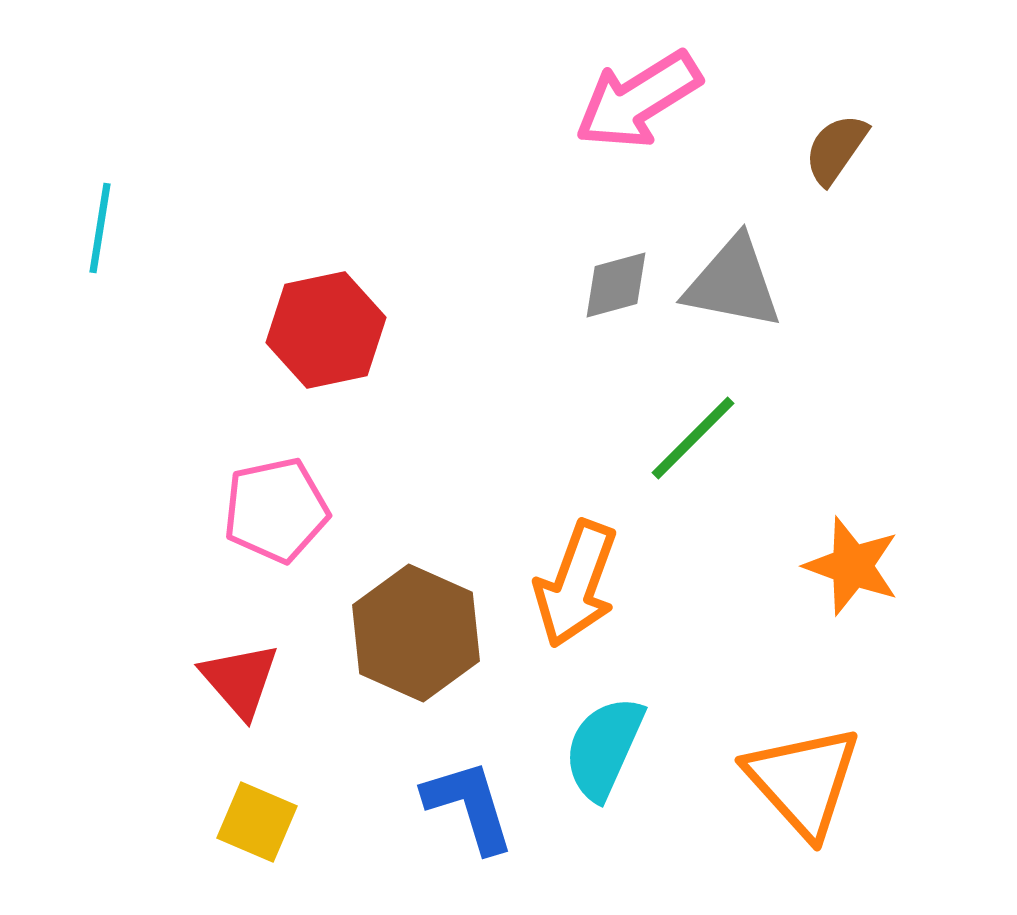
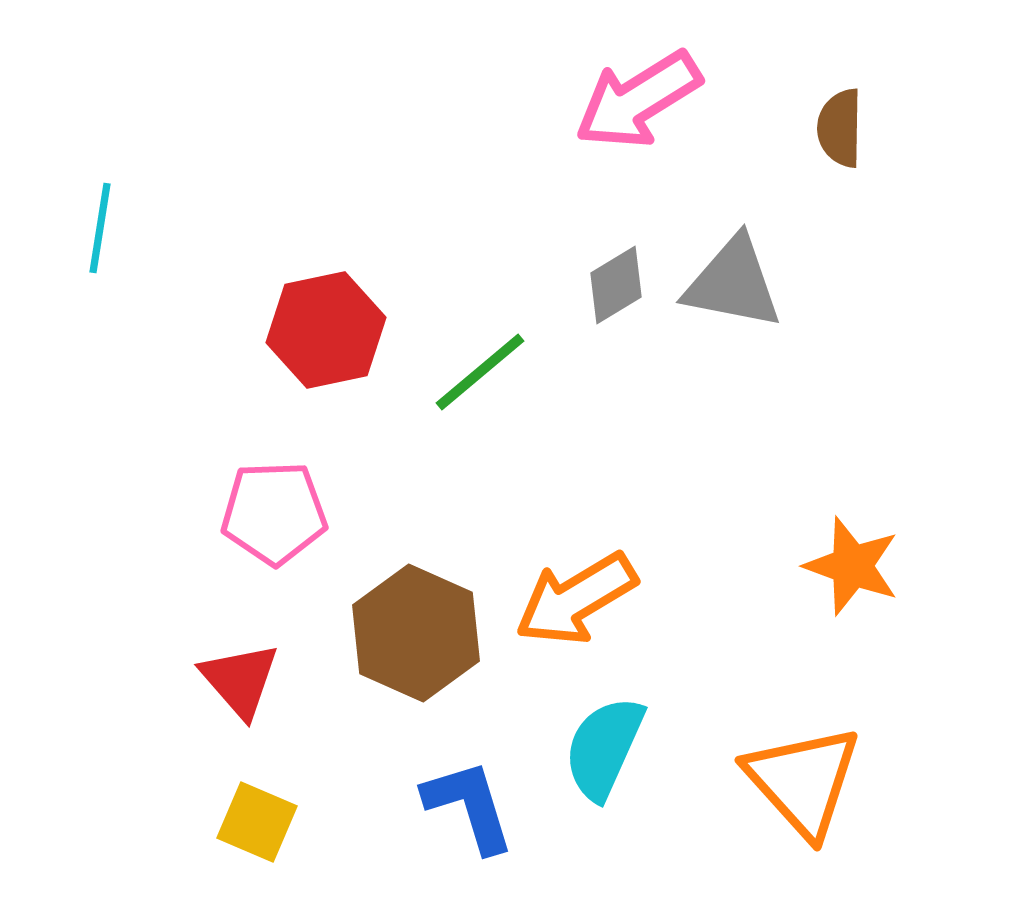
brown semicircle: moved 4 px right, 21 px up; rotated 34 degrees counterclockwise
gray diamond: rotated 16 degrees counterclockwise
green line: moved 213 px left, 66 px up; rotated 5 degrees clockwise
pink pentagon: moved 2 px left, 3 px down; rotated 10 degrees clockwise
orange arrow: moved 15 px down; rotated 39 degrees clockwise
